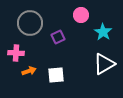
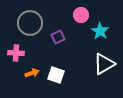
cyan star: moved 3 px left, 1 px up
orange arrow: moved 3 px right, 2 px down
white square: rotated 24 degrees clockwise
